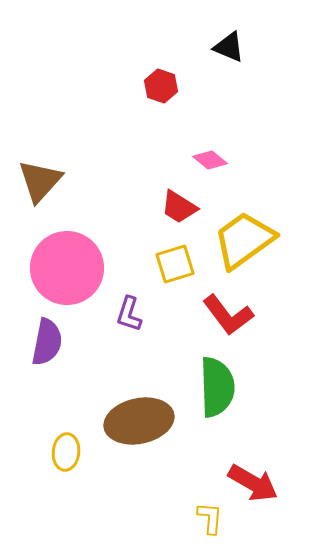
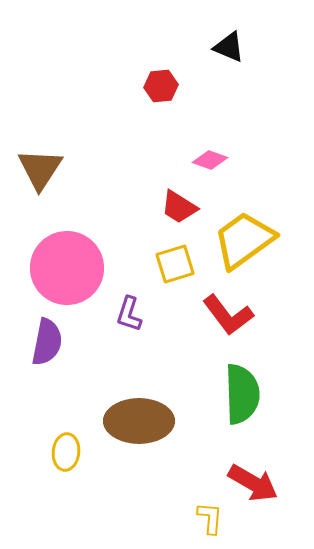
red hexagon: rotated 24 degrees counterclockwise
pink diamond: rotated 20 degrees counterclockwise
brown triangle: moved 12 px up; rotated 9 degrees counterclockwise
green semicircle: moved 25 px right, 7 px down
brown ellipse: rotated 12 degrees clockwise
